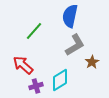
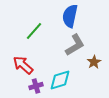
brown star: moved 2 px right
cyan diamond: rotated 15 degrees clockwise
